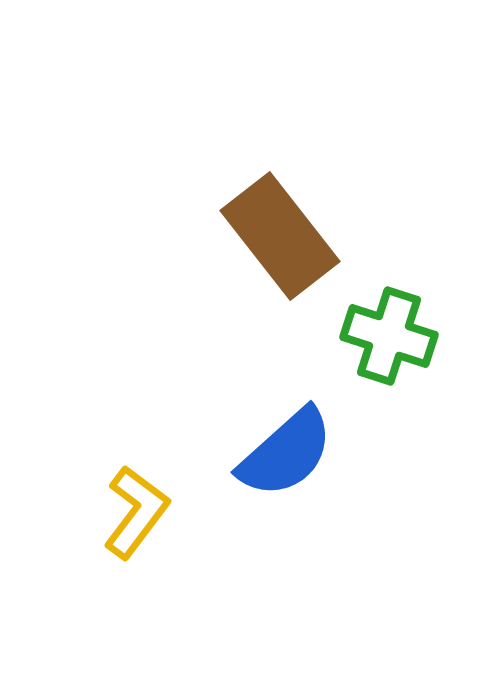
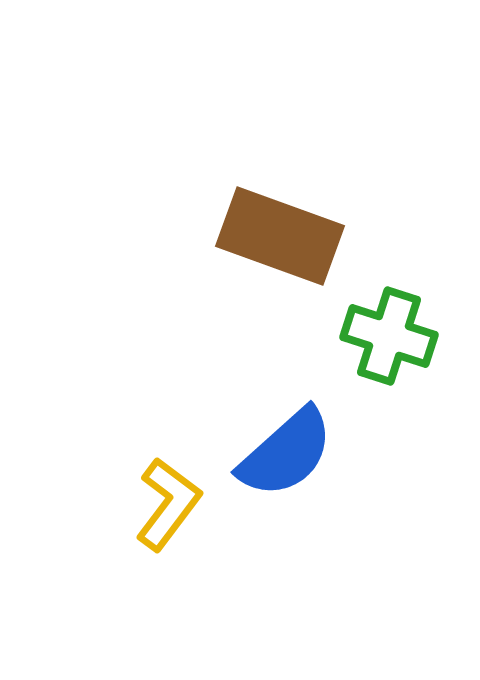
brown rectangle: rotated 32 degrees counterclockwise
yellow L-shape: moved 32 px right, 8 px up
